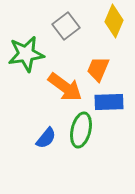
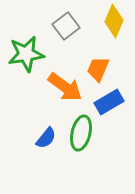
blue rectangle: rotated 28 degrees counterclockwise
green ellipse: moved 3 px down
